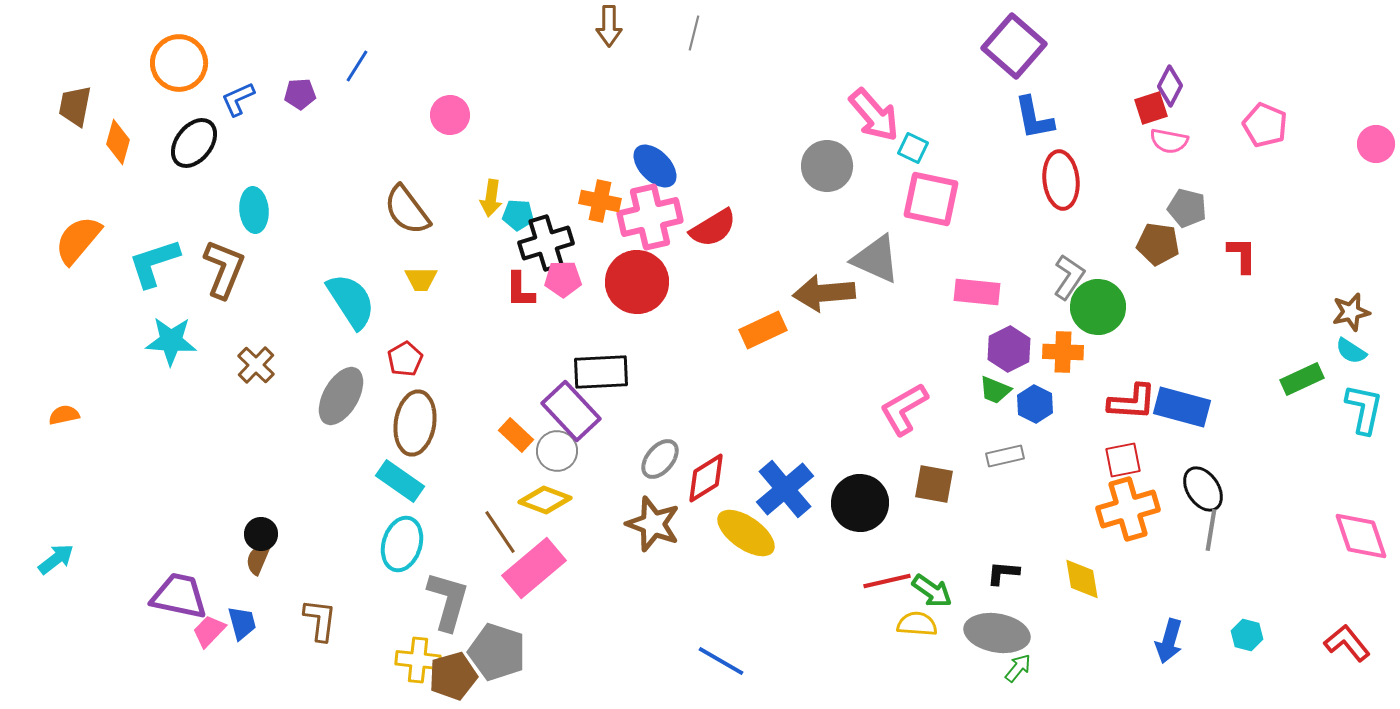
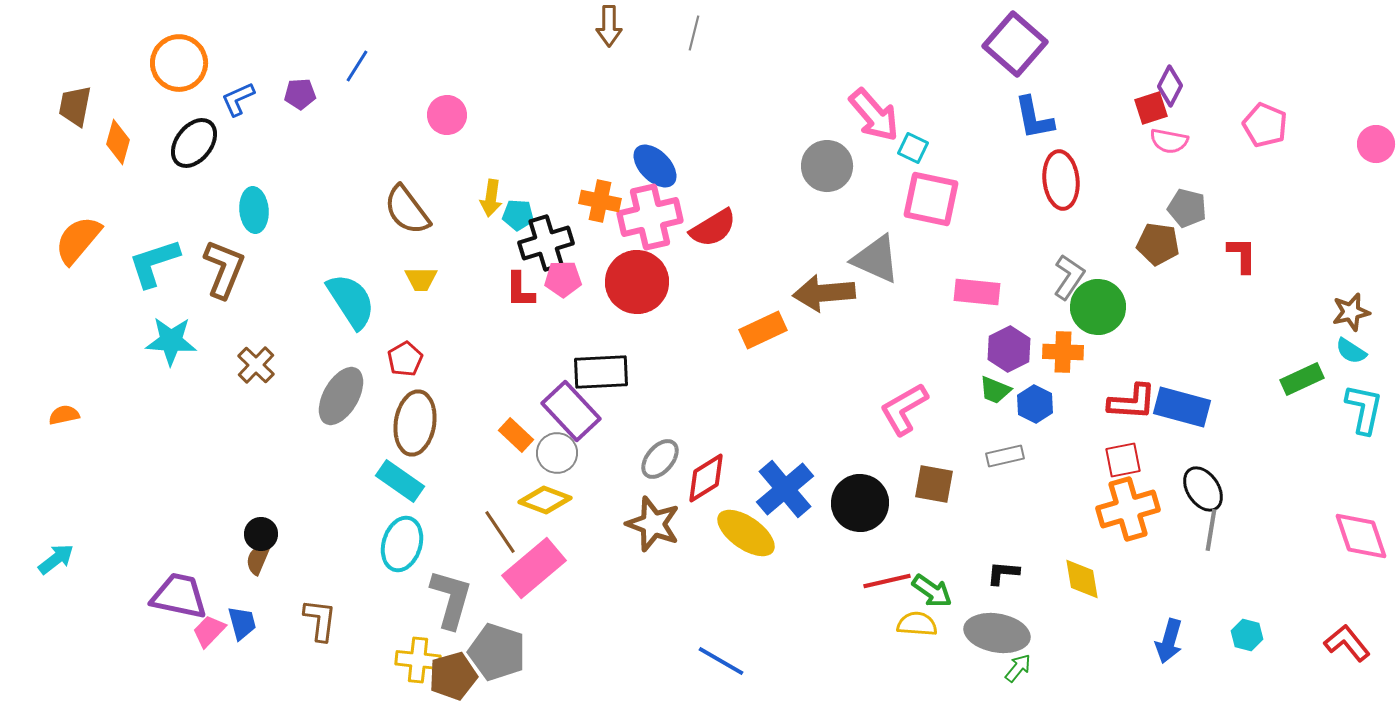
purple square at (1014, 46): moved 1 px right, 2 px up
pink circle at (450, 115): moved 3 px left
gray circle at (557, 451): moved 2 px down
gray L-shape at (448, 601): moved 3 px right, 2 px up
